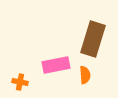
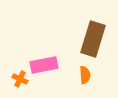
pink rectangle: moved 12 px left
orange cross: moved 3 px up; rotated 14 degrees clockwise
